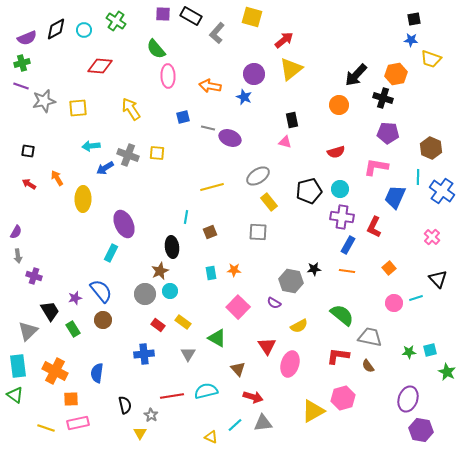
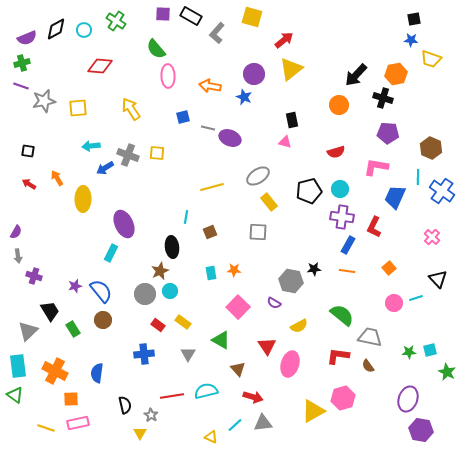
purple star at (75, 298): moved 12 px up
green triangle at (217, 338): moved 4 px right, 2 px down
